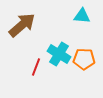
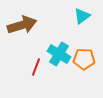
cyan triangle: rotated 42 degrees counterclockwise
brown arrow: rotated 24 degrees clockwise
